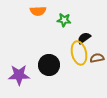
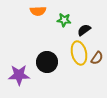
black semicircle: moved 8 px up
brown semicircle: rotated 136 degrees clockwise
black circle: moved 2 px left, 3 px up
